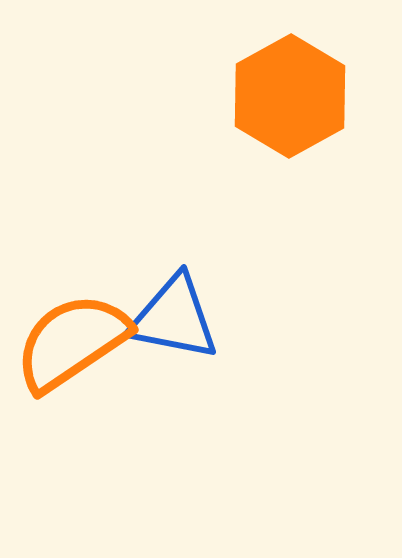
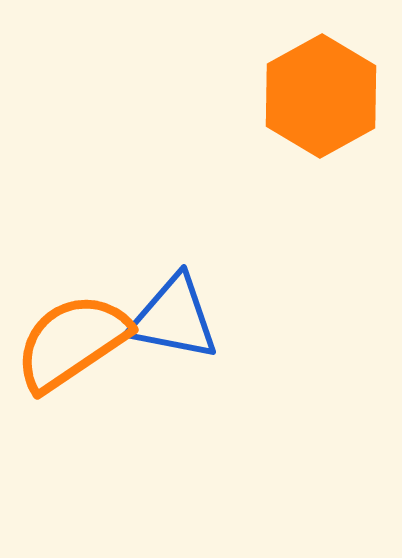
orange hexagon: moved 31 px right
